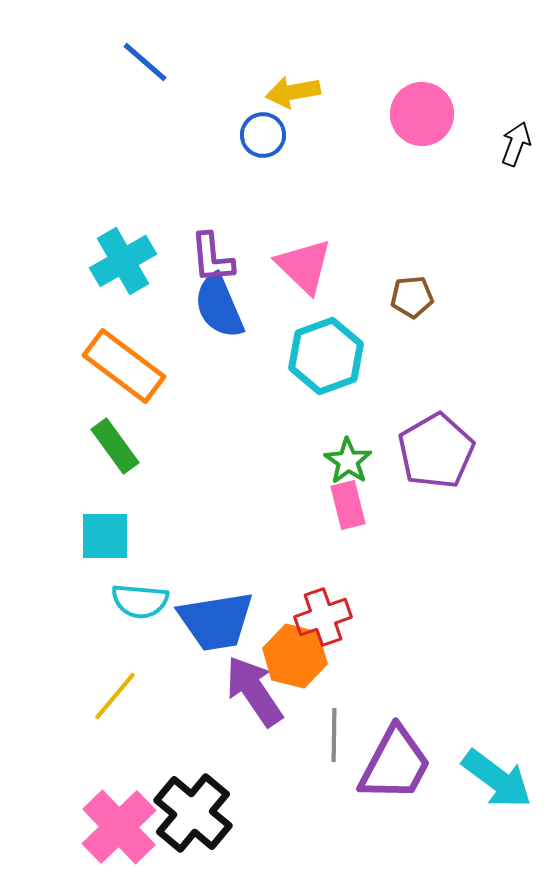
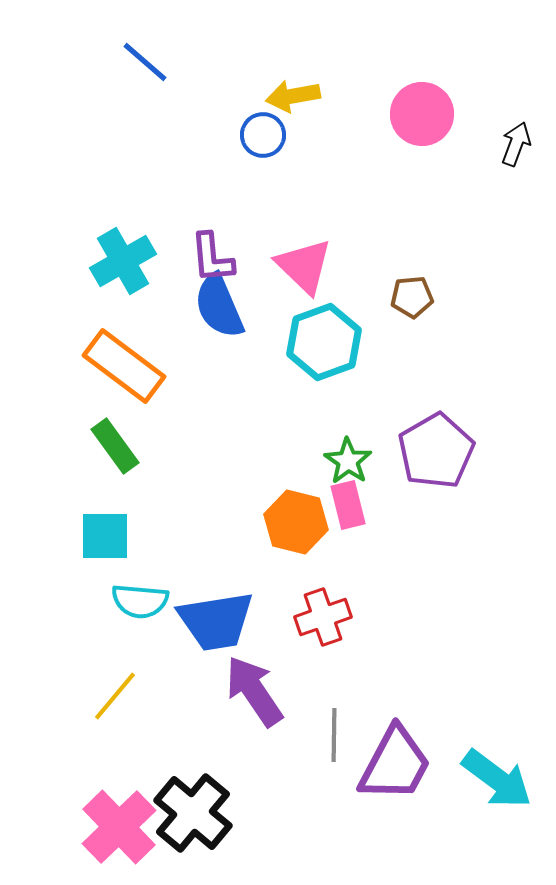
yellow arrow: moved 4 px down
cyan hexagon: moved 2 px left, 14 px up
orange hexagon: moved 1 px right, 134 px up
